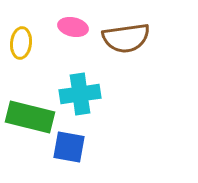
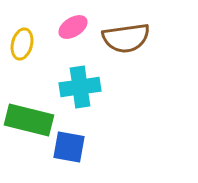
pink ellipse: rotated 44 degrees counterclockwise
yellow ellipse: moved 1 px right, 1 px down; rotated 8 degrees clockwise
cyan cross: moved 7 px up
green rectangle: moved 1 px left, 3 px down
